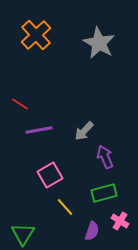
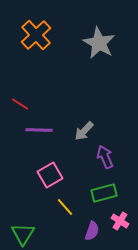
purple line: rotated 12 degrees clockwise
